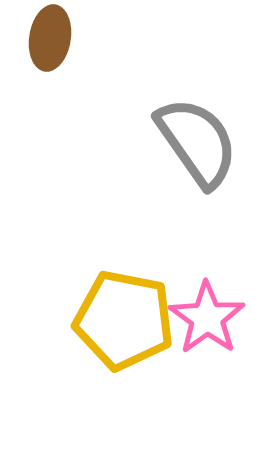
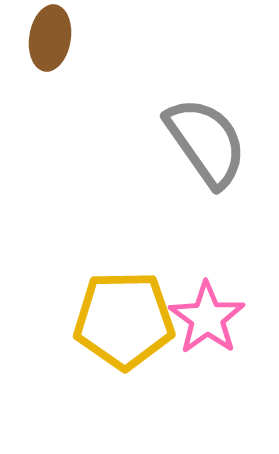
gray semicircle: moved 9 px right
yellow pentagon: rotated 12 degrees counterclockwise
